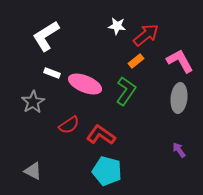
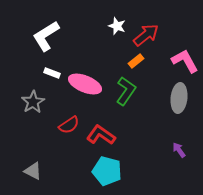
white star: rotated 12 degrees clockwise
pink L-shape: moved 5 px right
